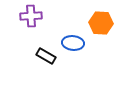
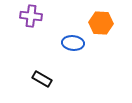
purple cross: rotated 10 degrees clockwise
black rectangle: moved 4 px left, 23 px down
